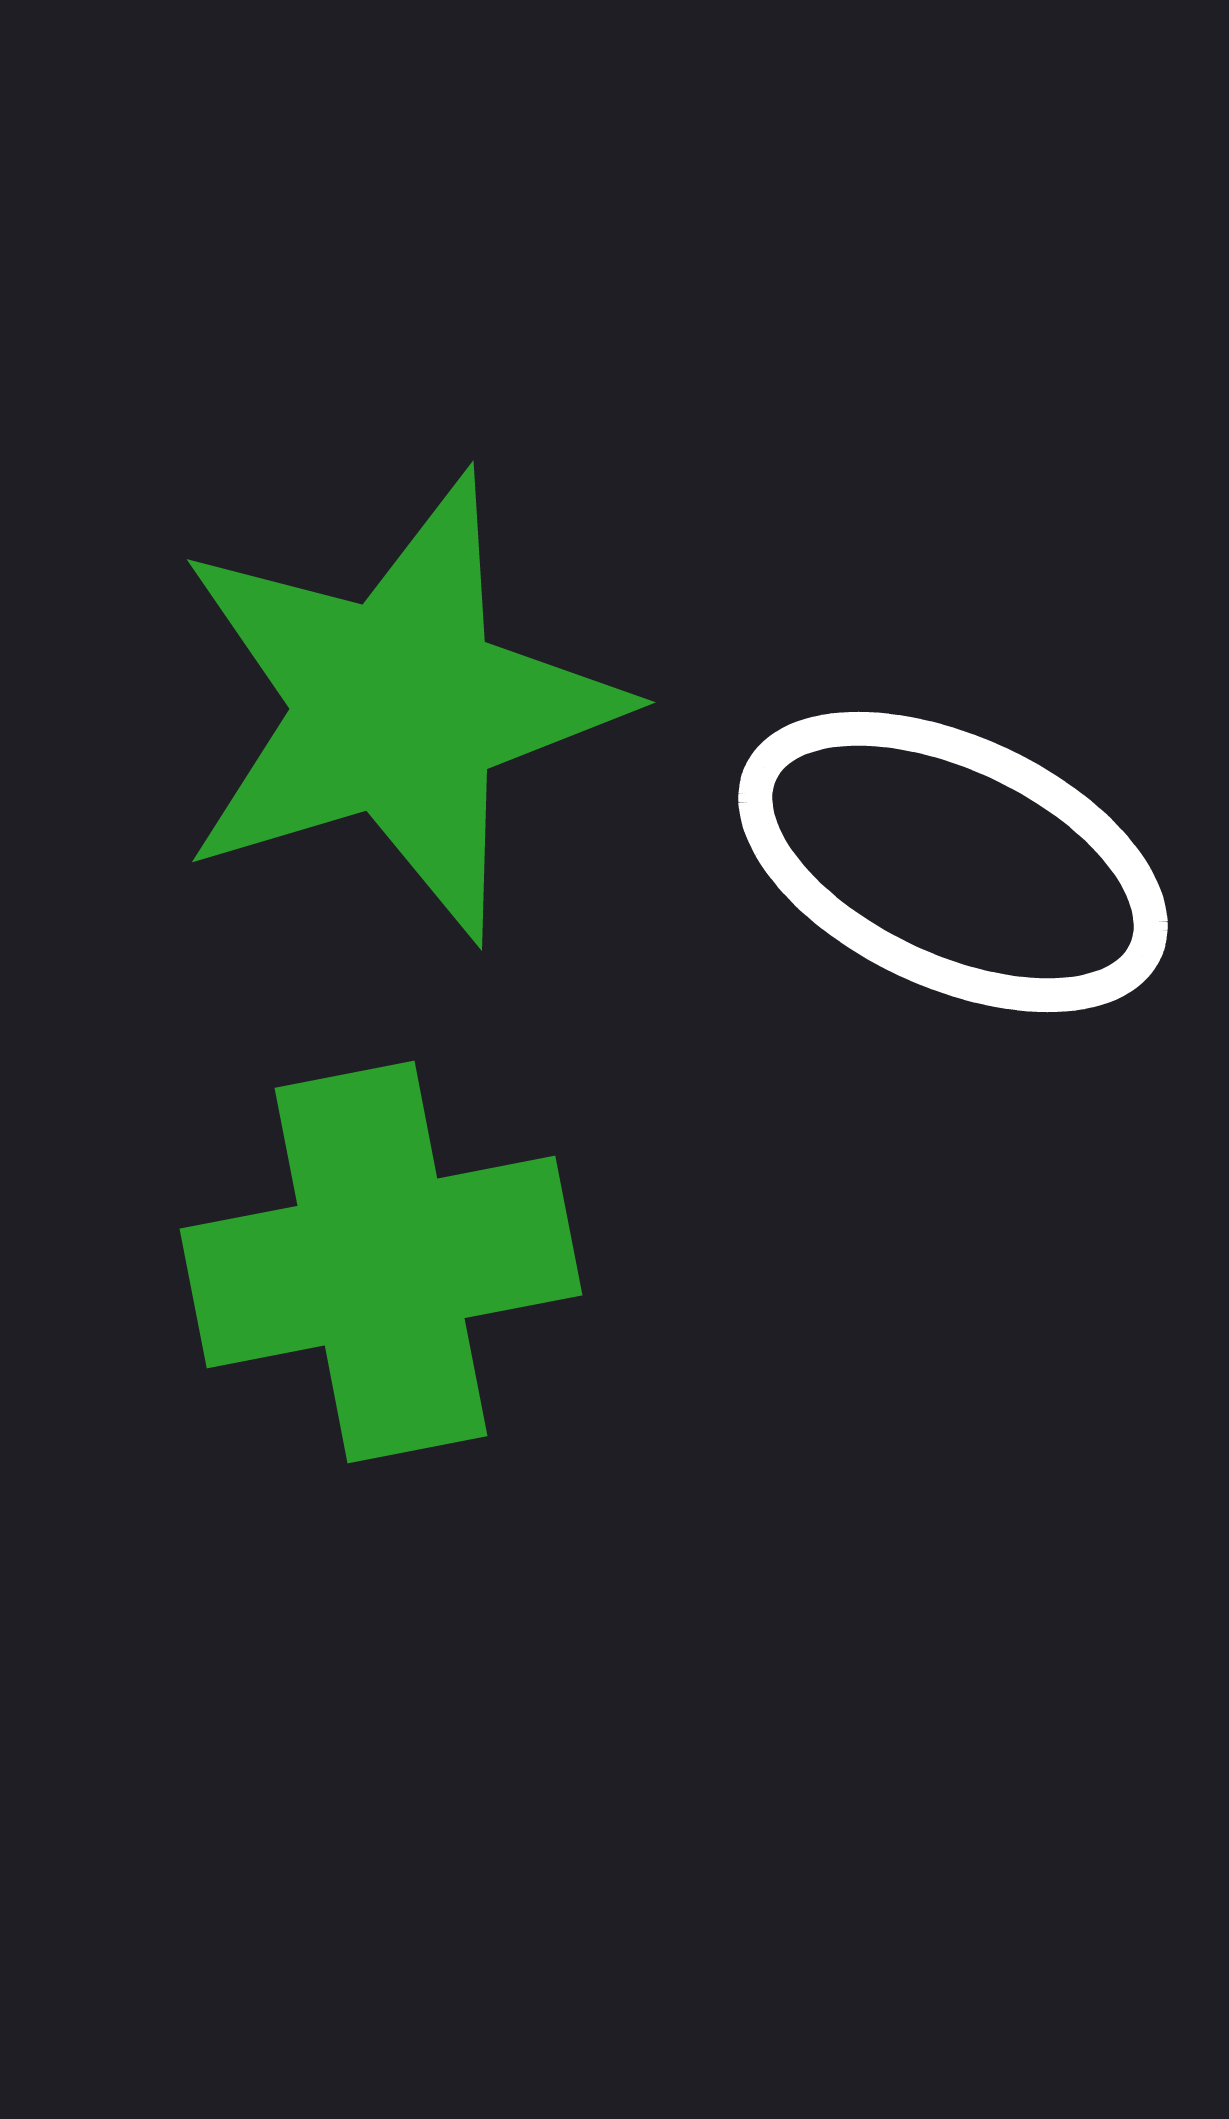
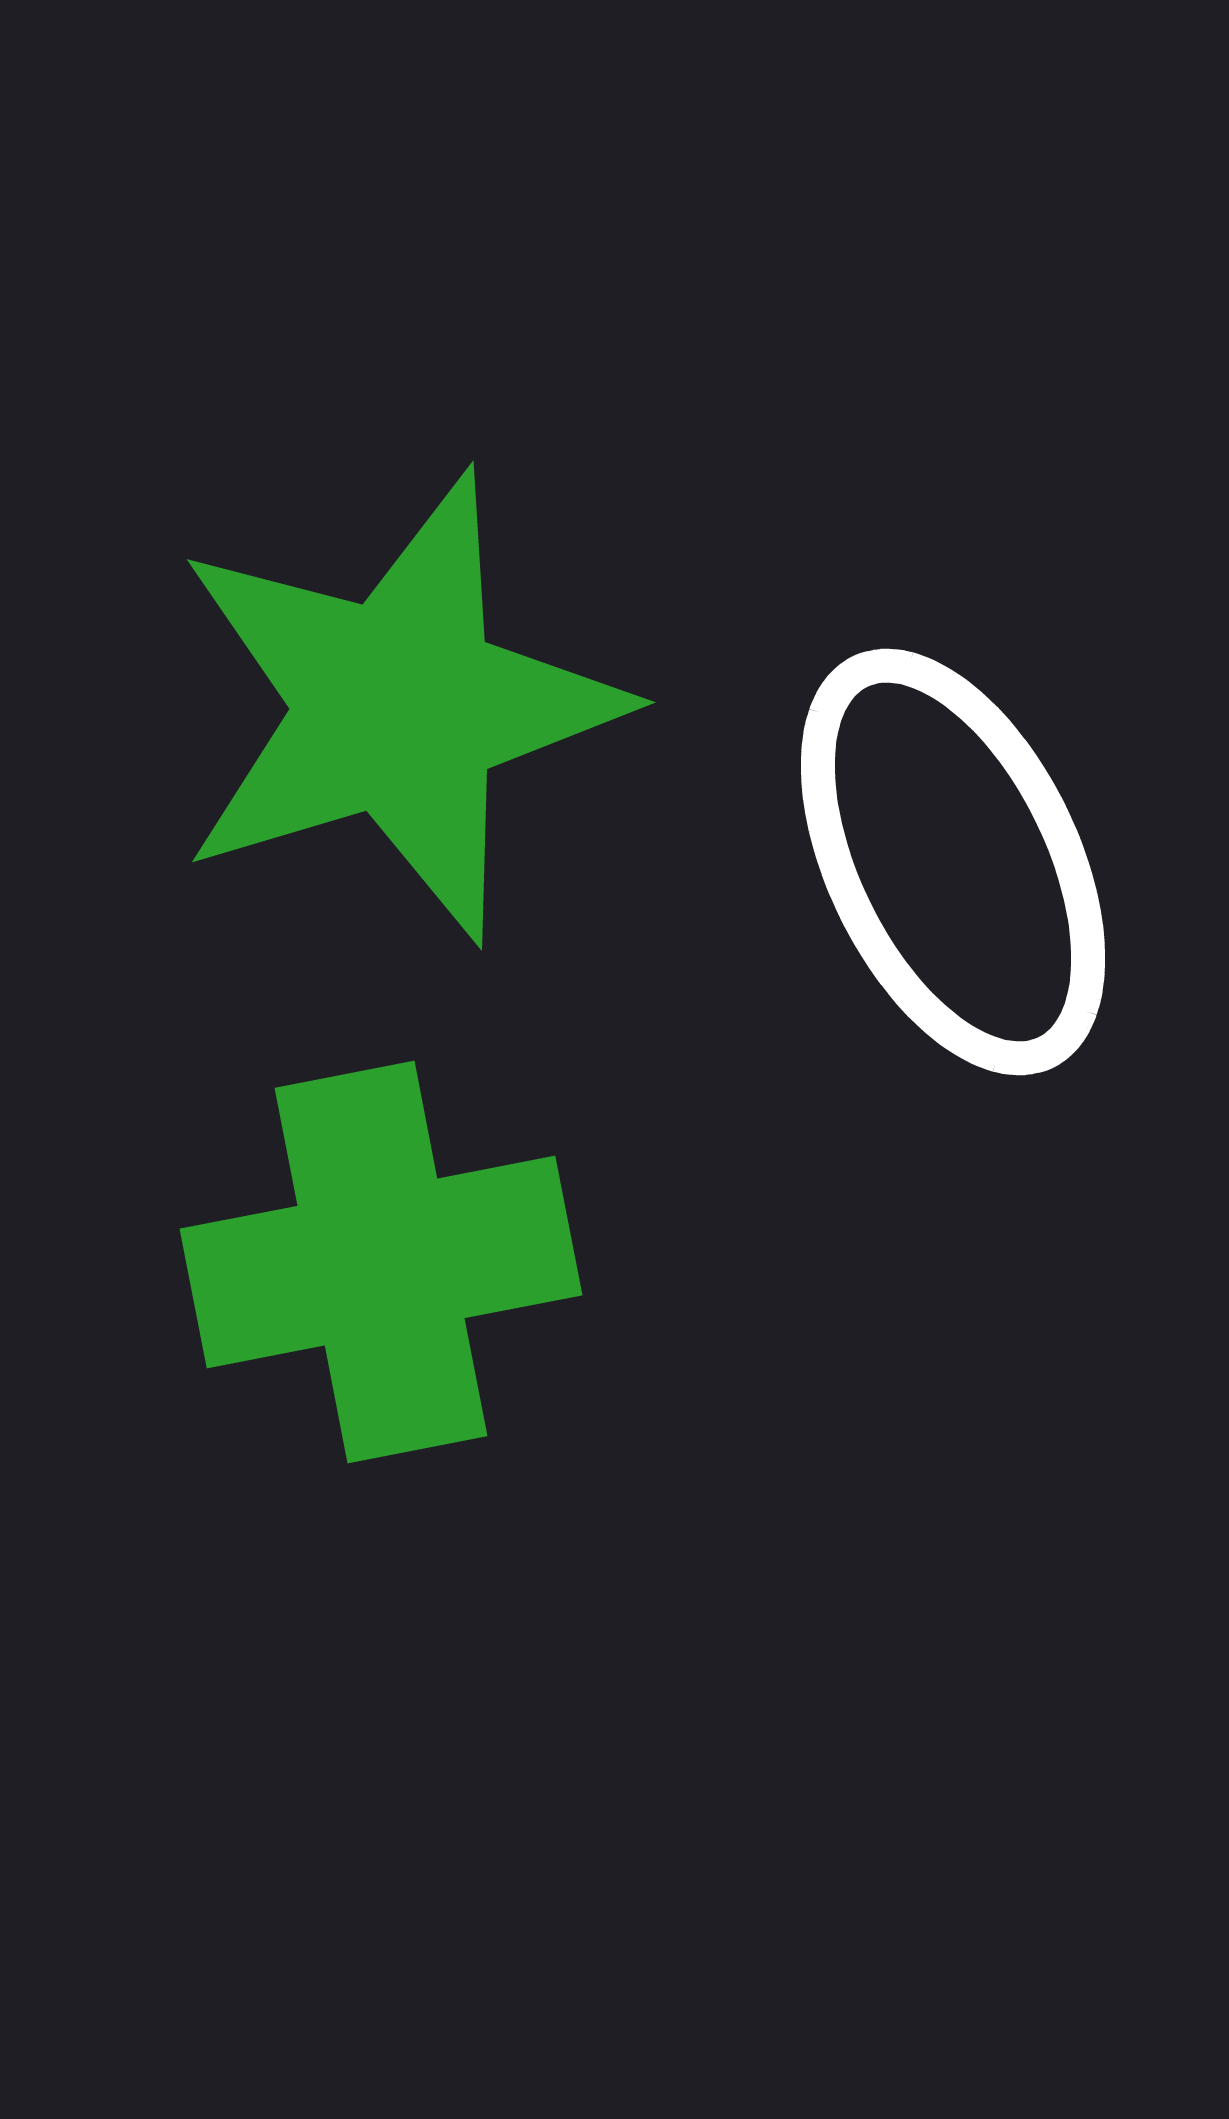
white ellipse: rotated 39 degrees clockwise
